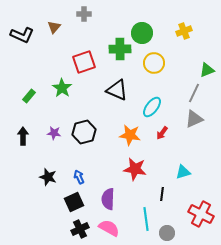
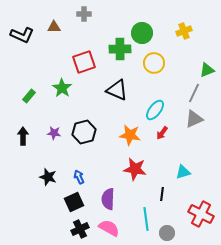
brown triangle: rotated 48 degrees clockwise
cyan ellipse: moved 3 px right, 3 px down
